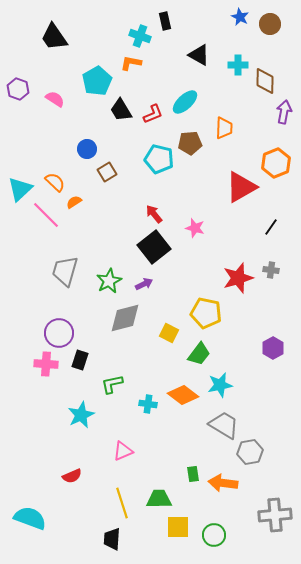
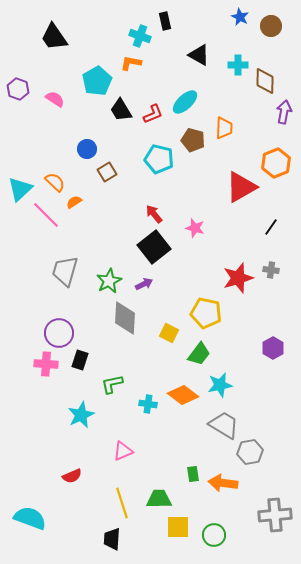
brown circle at (270, 24): moved 1 px right, 2 px down
brown pentagon at (190, 143): moved 3 px right, 3 px up; rotated 20 degrees clockwise
gray diamond at (125, 318): rotated 72 degrees counterclockwise
